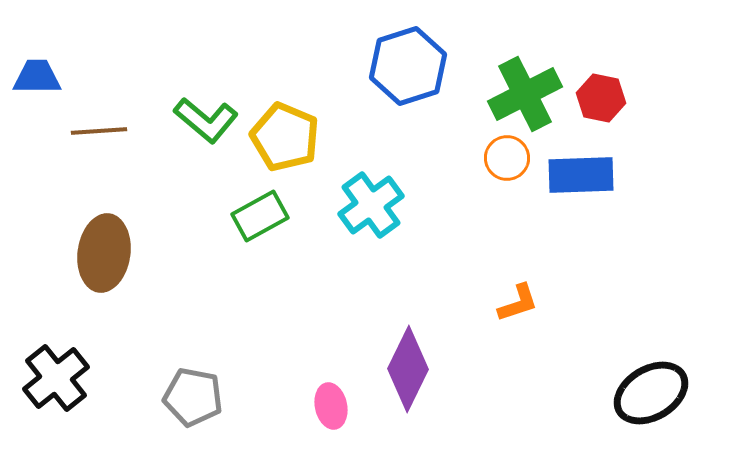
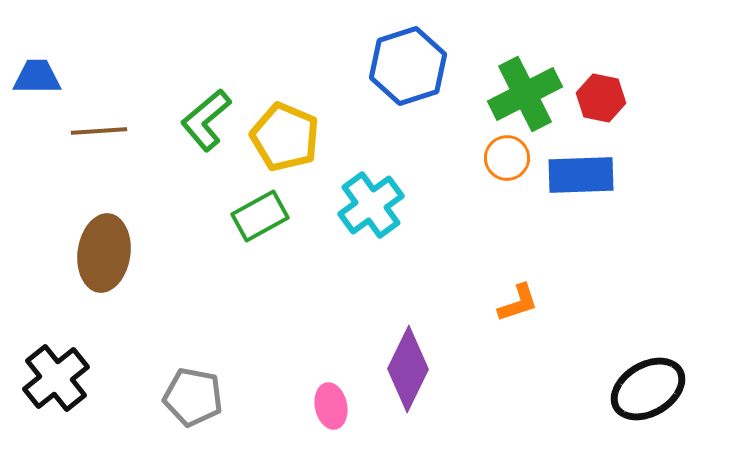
green L-shape: rotated 100 degrees clockwise
black ellipse: moved 3 px left, 4 px up
